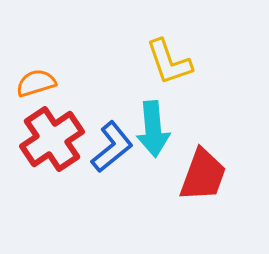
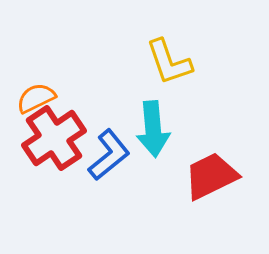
orange semicircle: moved 15 px down; rotated 9 degrees counterclockwise
red cross: moved 2 px right, 1 px up
blue L-shape: moved 3 px left, 8 px down
red trapezoid: moved 8 px right, 1 px down; rotated 136 degrees counterclockwise
